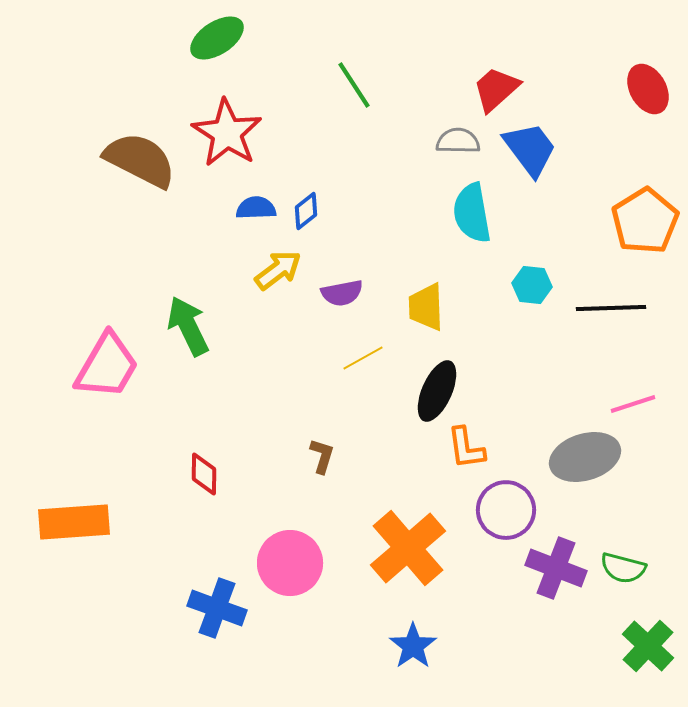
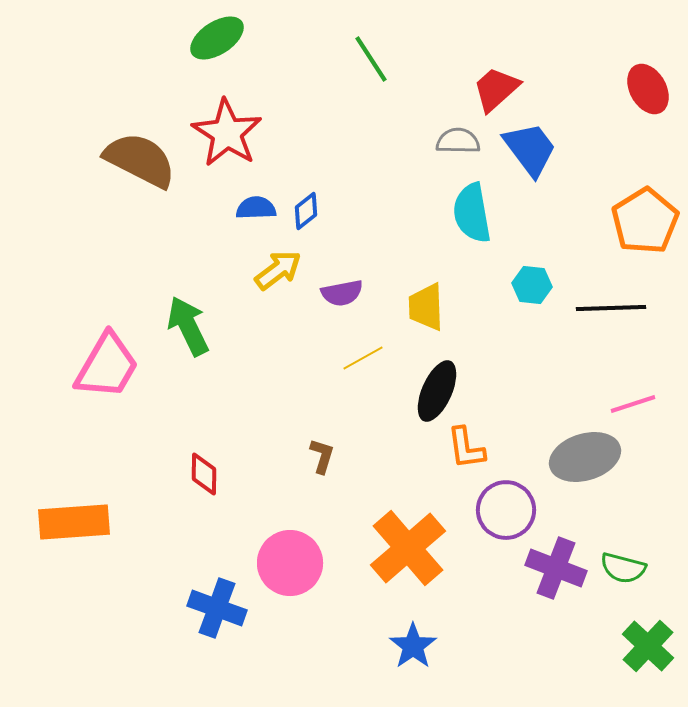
green line: moved 17 px right, 26 px up
